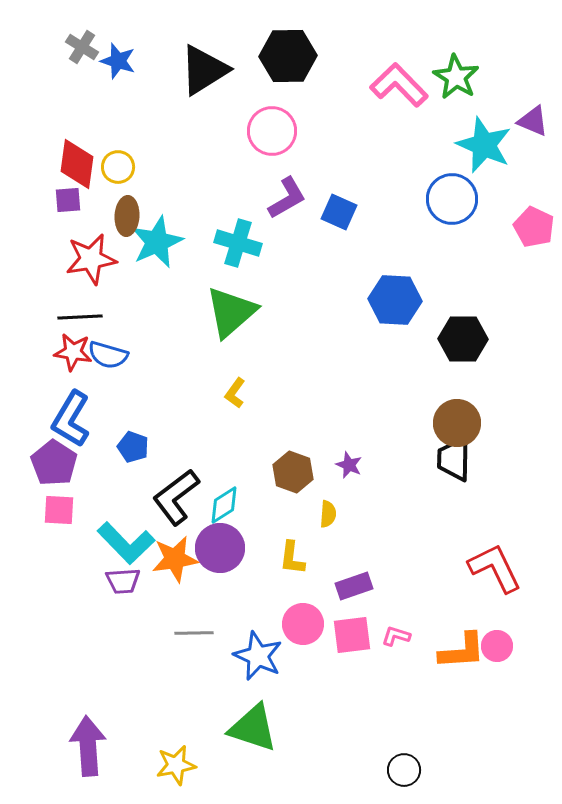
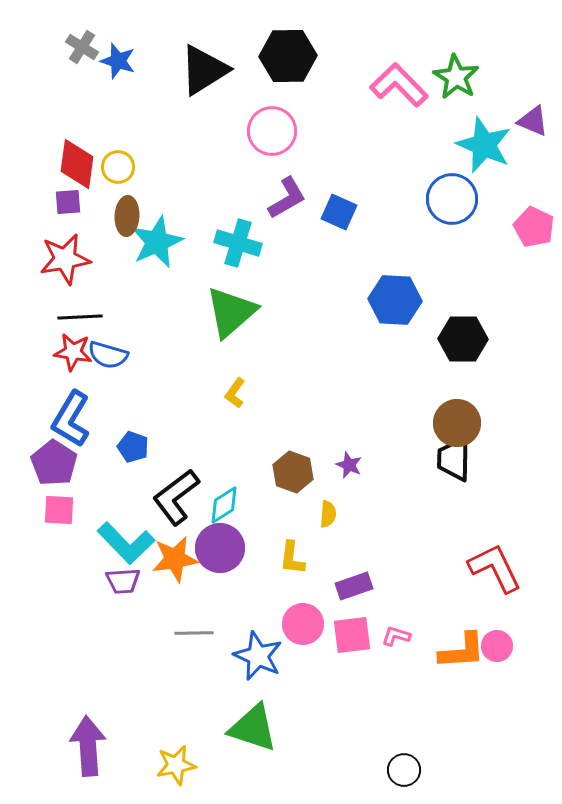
purple square at (68, 200): moved 2 px down
red star at (91, 259): moved 26 px left
